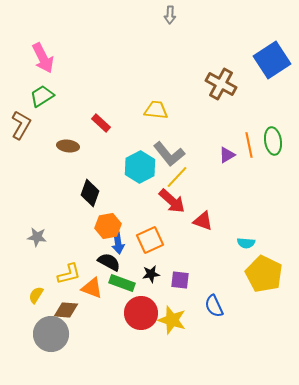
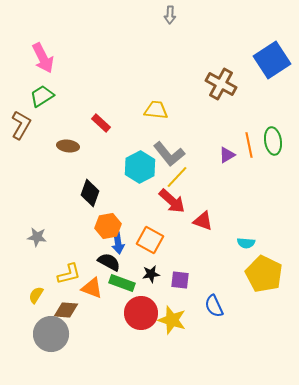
orange square: rotated 36 degrees counterclockwise
